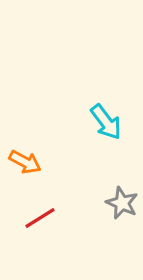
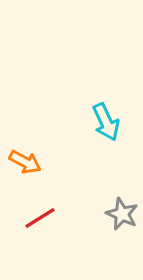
cyan arrow: rotated 12 degrees clockwise
gray star: moved 11 px down
